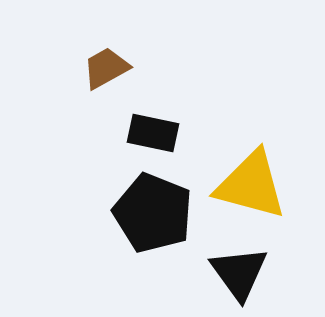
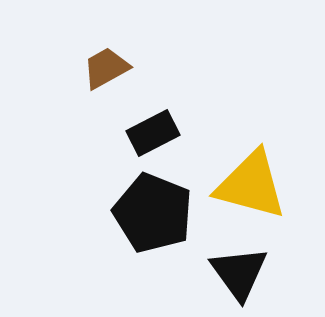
black rectangle: rotated 39 degrees counterclockwise
